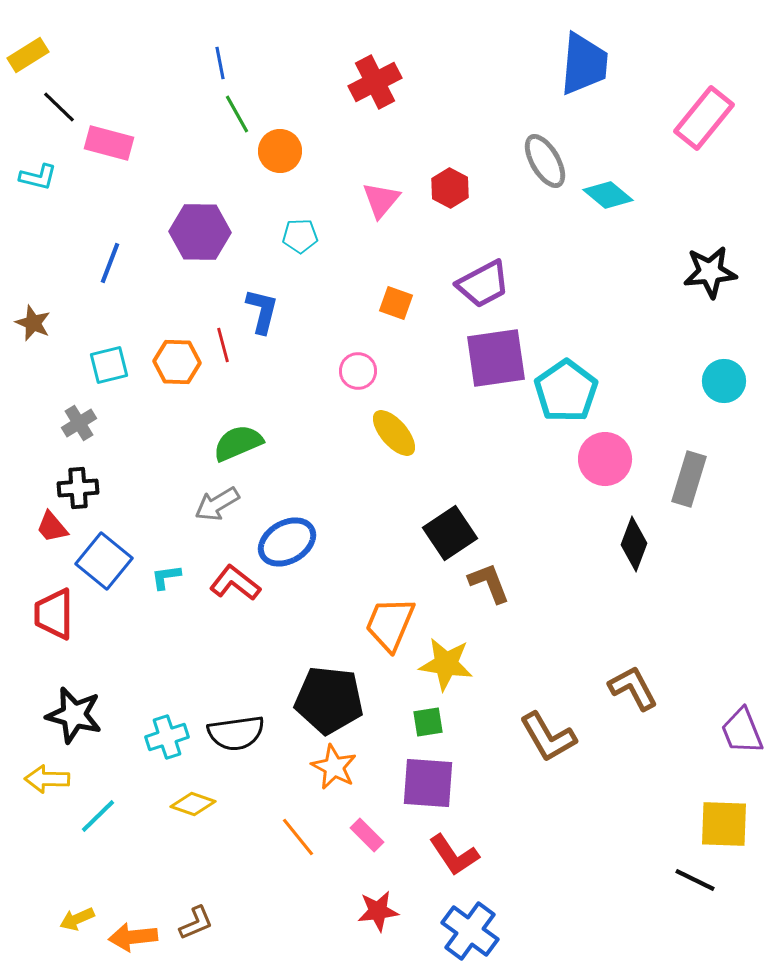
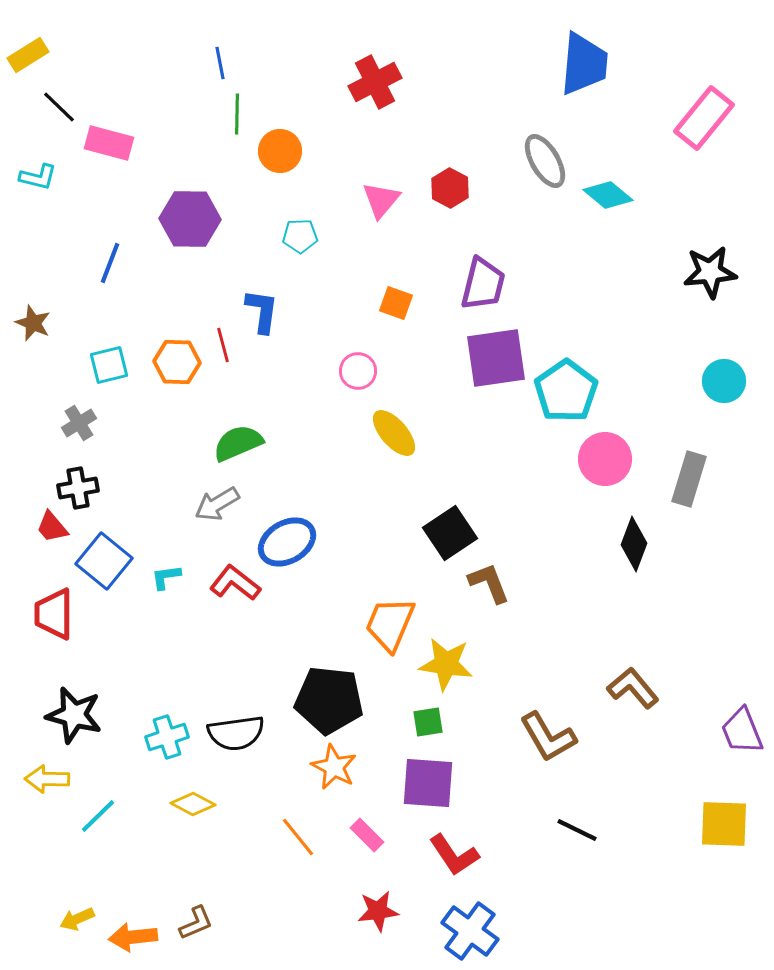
green line at (237, 114): rotated 30 degrees clockwise
purple hexagon at (200, 232): moved 10 px left, 13 px up
purple trapezoid at (483, 284): rotated 48 degrees counterclockwise
blue L-shape at (262, 311): rotated 6 degrees counterclockwise
black cross at (78, 488): rotated 6 degrees counterclockwise
brown L-shape at (633, 688): rotated 12 degrees counterclockwise
yellow diamond at (193, 804): rotated 9 degrees clockwise
black line at (695, 880): moved 118 px left, 50 px up
